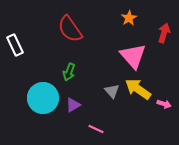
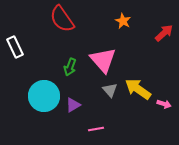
orange star: moved 6 px left, 3 px down; rotated 14 degrees counterclockwise
red semicircle: moved 8 px left, 10 px up
red arrow: rotated 30 degrees clockwise
white rectangle: moved 2 px down
pink triangle: moved 30 px left, 4 px down
green arrow: moved 1 px right, 5 px up
gray triangle: moved 2 px left, 1 px up
cyan circle: moved 1 px right, 2 px up
pink line: rotated 35 degrees counterclockwise
